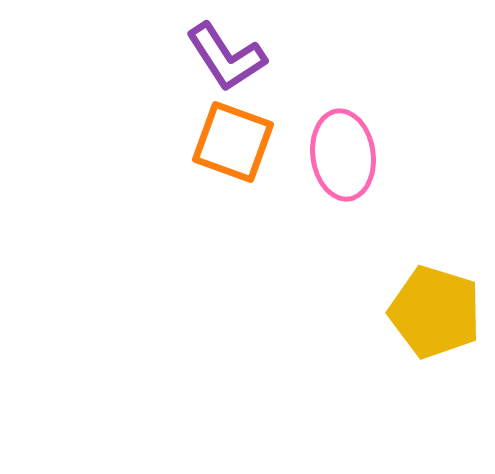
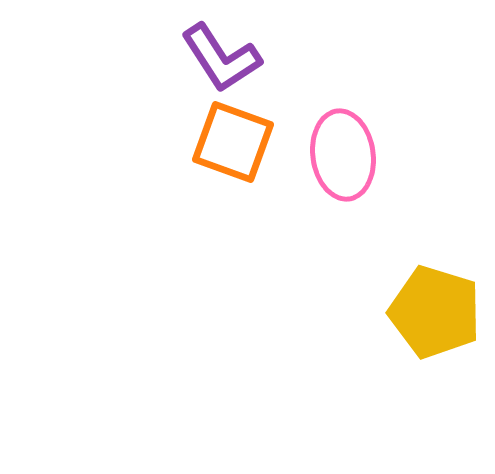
purple L-shape: moved 5 px left, 1 px down
